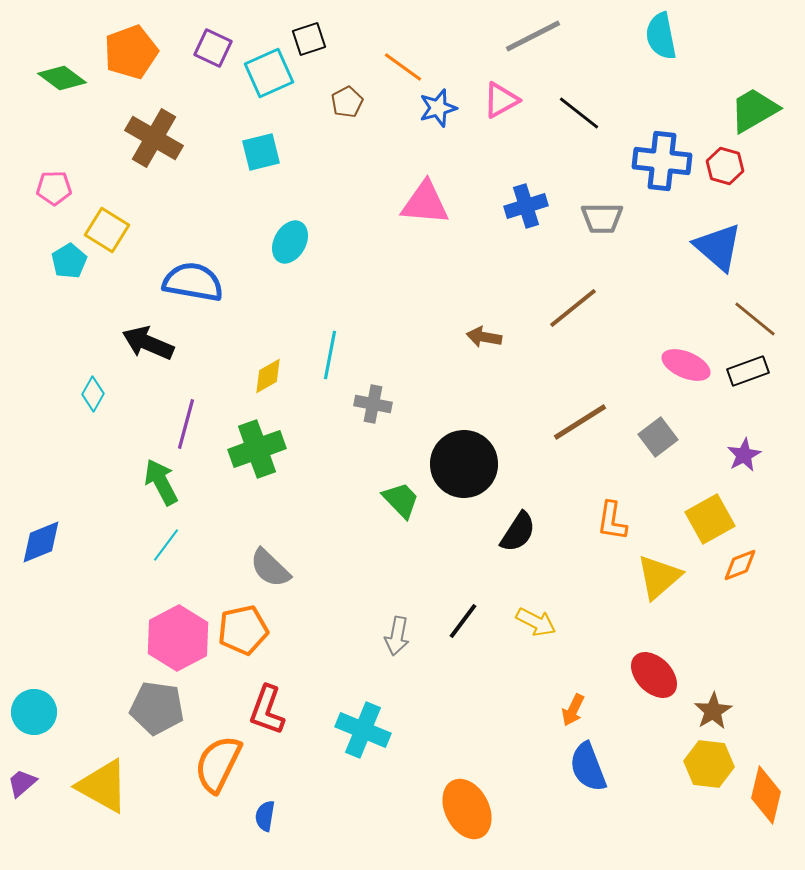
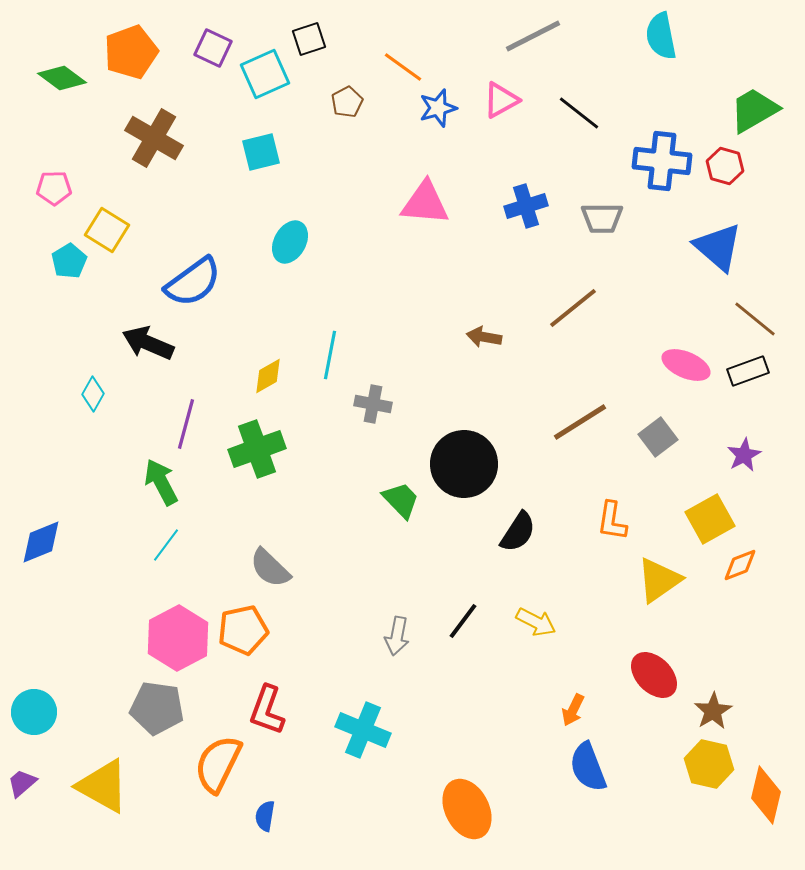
cyan square at (269, 73): moved 4 px left, 1 px down
blue semicircle at (193, 282): rotated 134 degrees clockwise
yellow triangle at (659, 577): moved 3 px down; rotated 6 degrees clockwise
yellow hexagon at (709, 764): rotated 6 degrees clockwise
